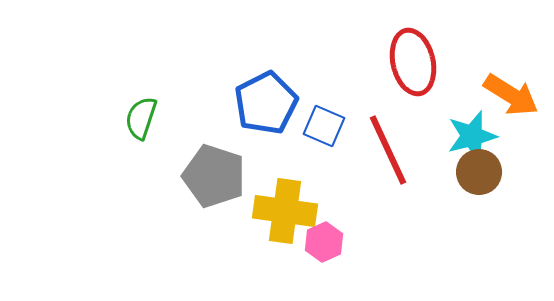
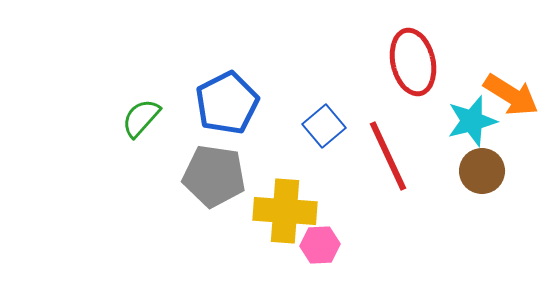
blue pentagon: moved 39 px left
green semicircle: rotated 24 degrees clockwise
blue square: rotated 27 degrees clockwise
cyan star: moved 15 px up
red line: moved 6 px down
brown circle: moved 3 px right, 1 px up
gray pentagon: rotated 10 degrees counterclockwise
yellow cross: rotated 4 degrees counterclockwise
pink hexagon: moved 4 px left, 3 px down; rotated 21 degrees clockwise
